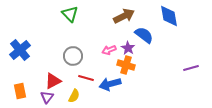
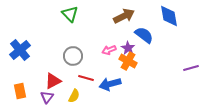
orange cross: moved 2 px right, 4 px up; rotated 12 degrees clockwise
